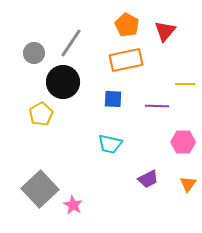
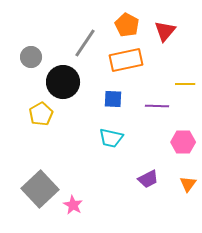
gray line: moved 14 px right
gray circle: moved 3 px left, 4 px down
cyan trapezoid: moved 1 px right, 6 px up
